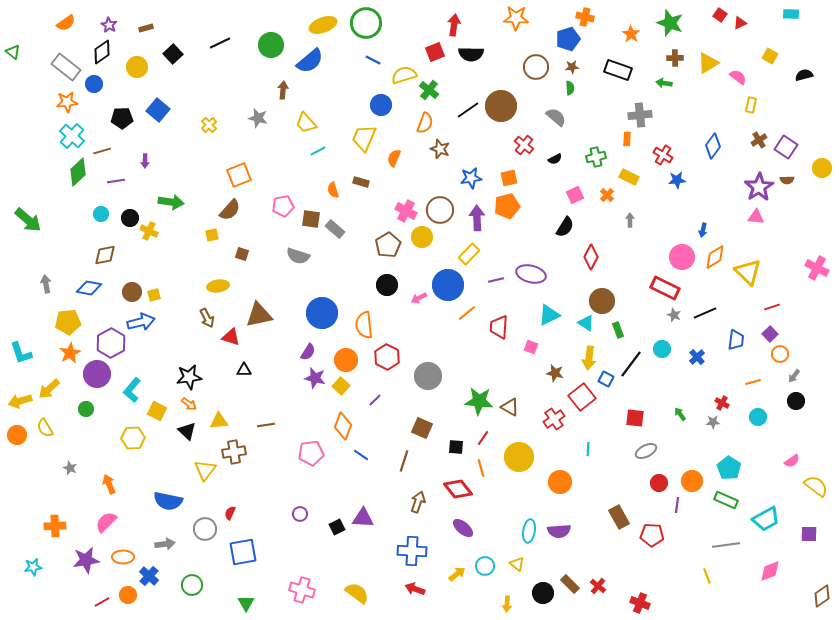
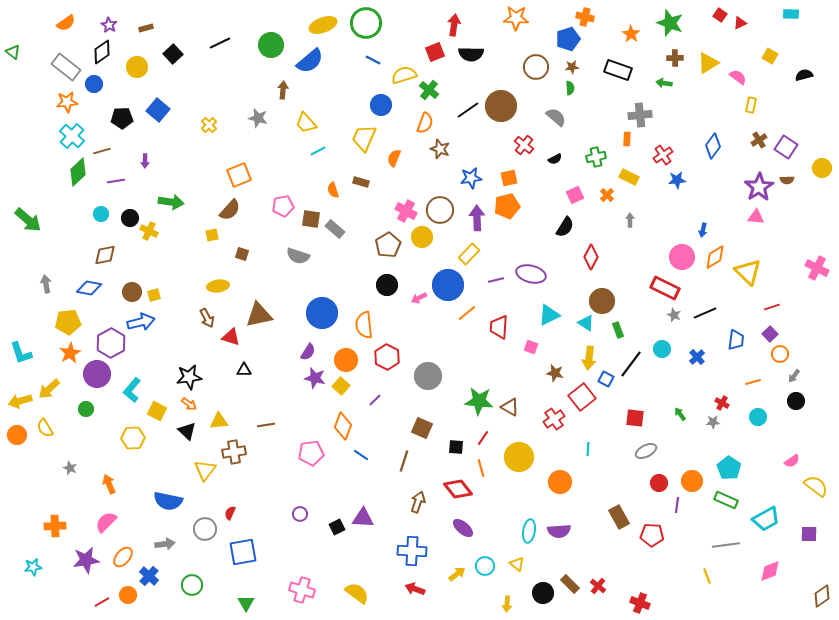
red cross at (663, 155): rotated 24 degrees clockwise
orange ellipse at (123, 557): rotated 50 degrees counterclockwise
